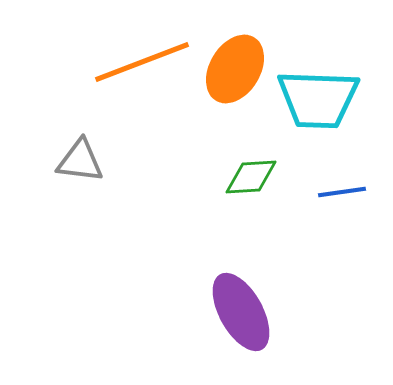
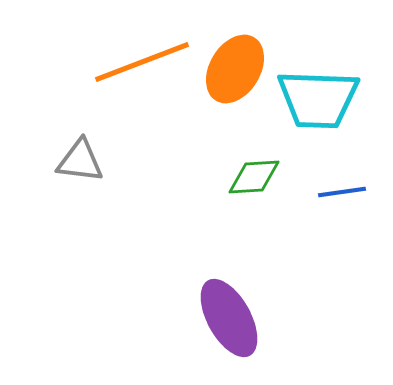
green diamond: moved 3 px right
purple ellipse: moved 12 px left, 6 px down
